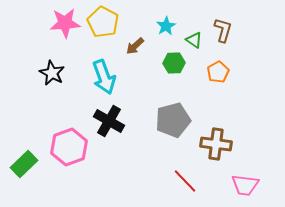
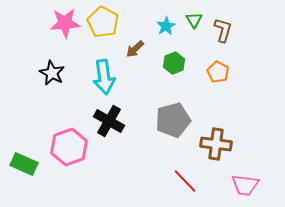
green triangle: moved 20 px up; rotated 24 degrees clockwise
brown arrow: moved 3 px down
green hexagon: rotated 20 degrees counterclockwise
orange pentagon: rotated 15 degrees counterclockwise
cyan arrow: rotated 12 degrees clockwise
green rectangle: rotated 68 degrees clockwise
